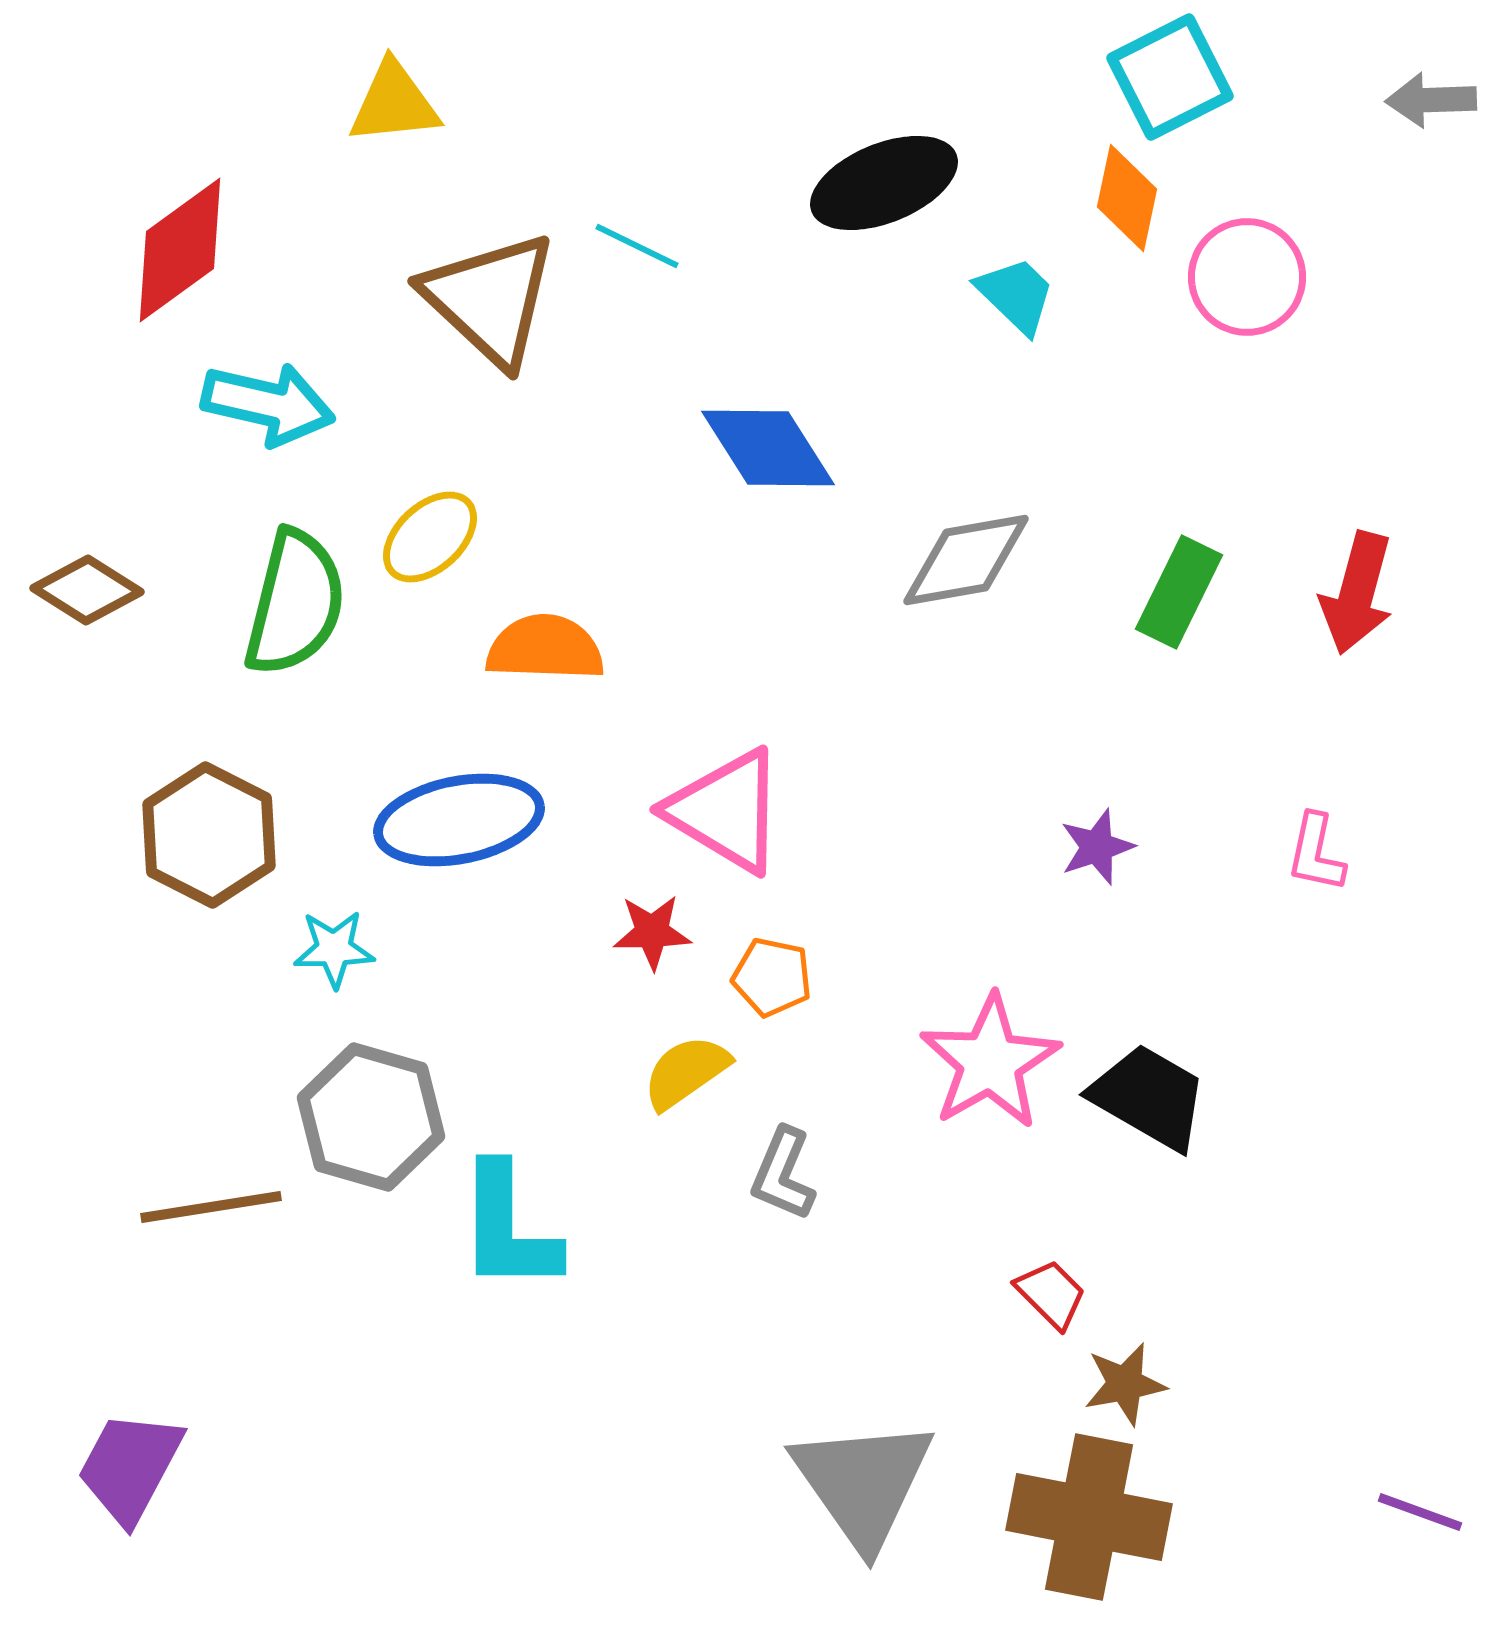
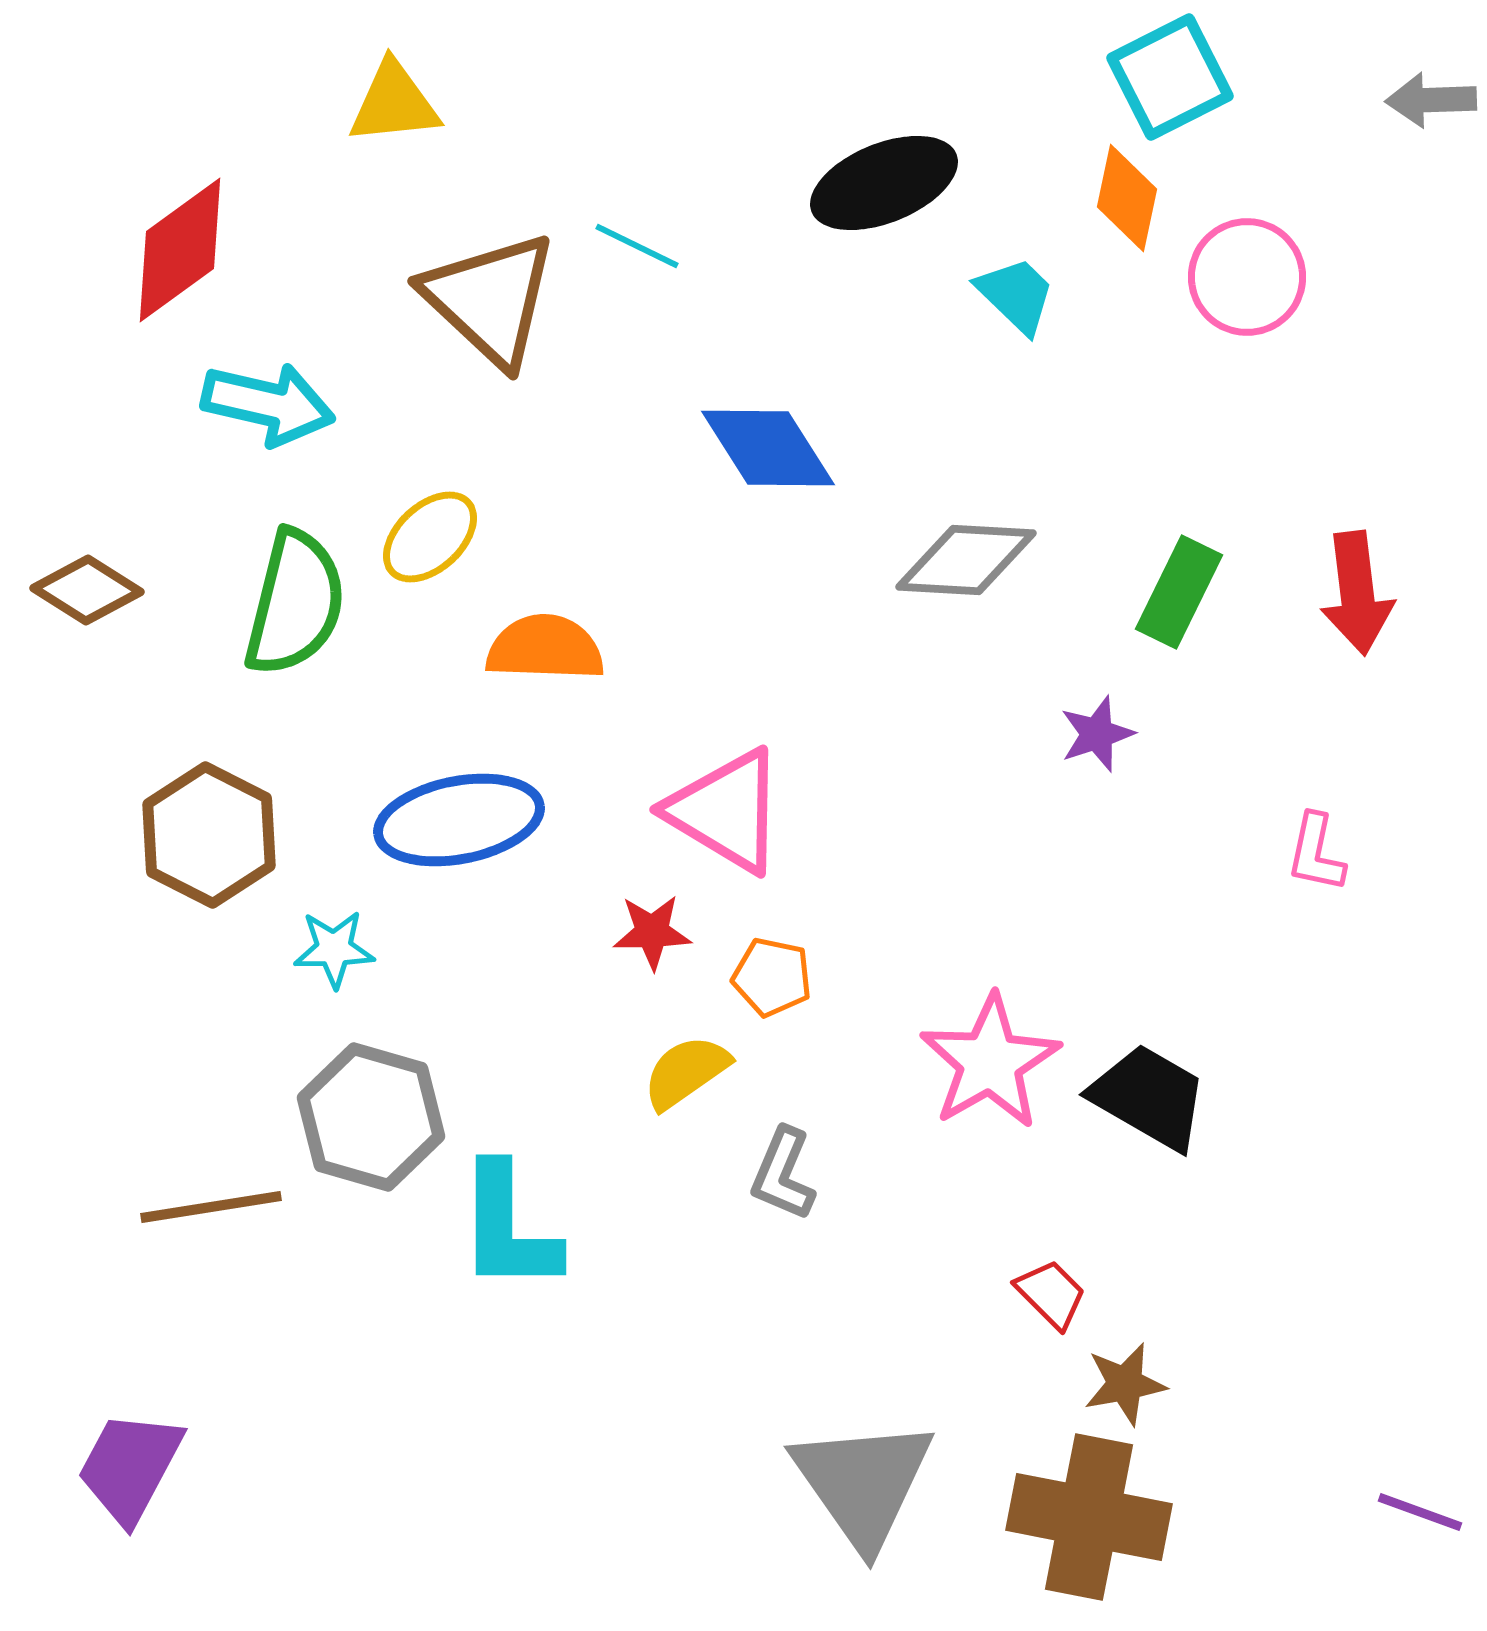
gray diamond: rotated 13 degrees clockwise
red arrow: rotated 22 degrees counterclockwise
purple star: moved 113 px up
